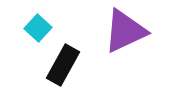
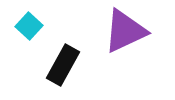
cyan square: moved 9 px left, 2 px up
